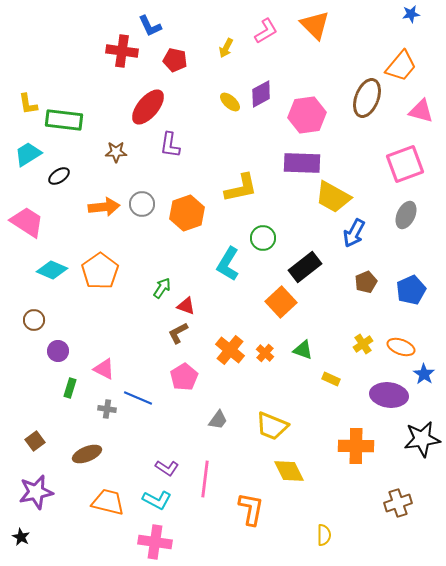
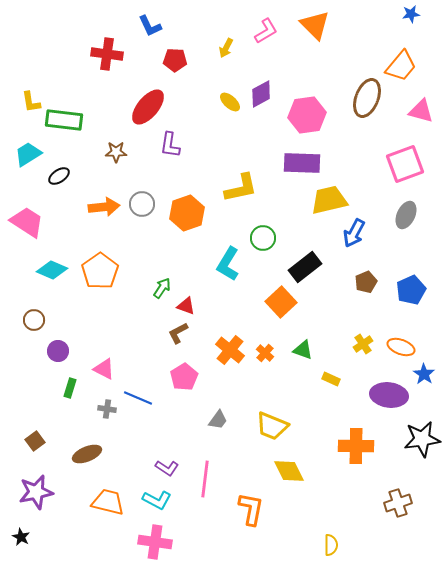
red cross at (122, 51): moved 15 px left, 3 px down
red pentagon at (175, 60): rotated 10 degrees counterclockwise
yellow L-shape at (28, 104): moved 3 px right, 2 px up
yellow trapezoid at (333, 197): moved 4 px left, 3 px down; rotated 138 degrees clockwise
yellow semicircle at (324, 535): moved 7 px right, 10 px down
